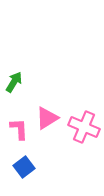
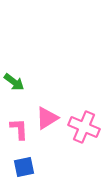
green arrow: rotated 95 degrees clockwise
blue square: rotated 25 degrees clockwise
